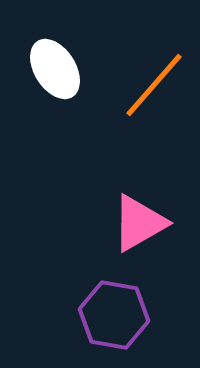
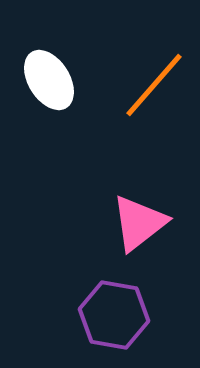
white ellipse: moved 6 px left, 11 px down
pink triangle: rotated 8 degrees counterclockwise
